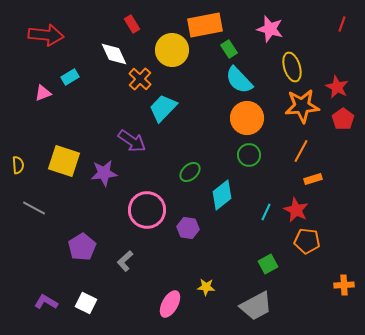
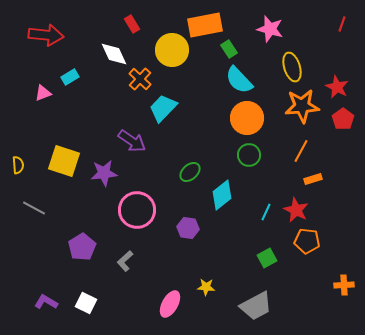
pink circle at (147, 210): moved 10 px left
green square at (268, 264): moved 1 px left, 6 px up
